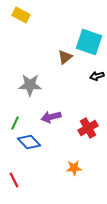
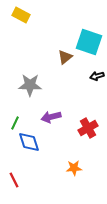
blue diamond: rotated 25 degrees clockwise
